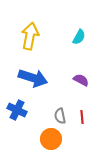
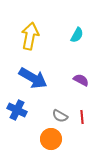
cyan semicircle: moved 2 px left, 2 px up
blue arrow: rotated 12 degrees clockwise
gray semicircle: rotated 49 degrees counterclockwise
